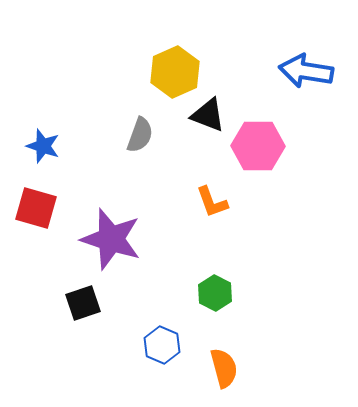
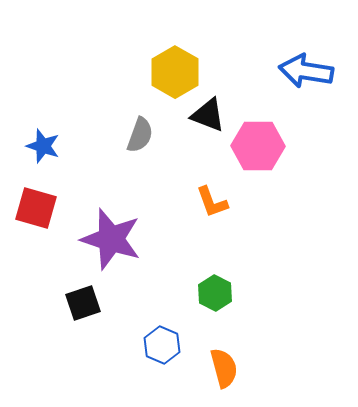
yellow hexagon: rotated 6 degrees counterclockwise
